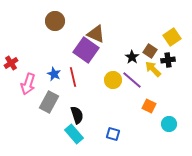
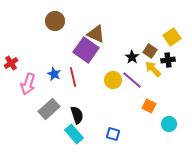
gray rectangle: moved 7 px down; rotated 20 degrees clockwise
